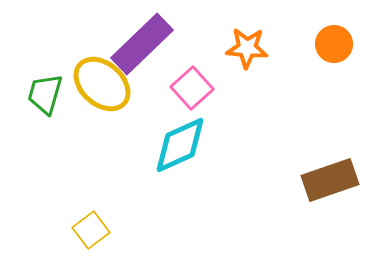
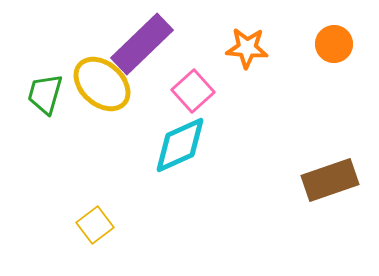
pink square: moved 1 px right, 3 px down
yellow square: moved 4 px right, 5 px up
